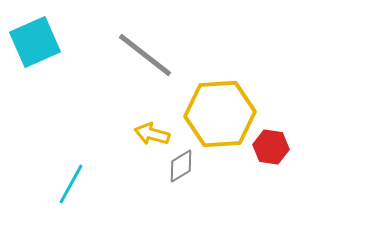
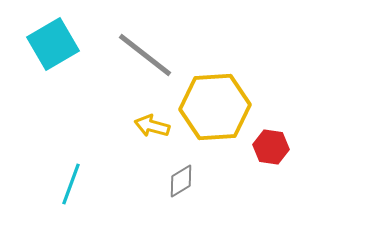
cyan square: moved 18 px right, 2 px down; rotated 6 degrees counterclockwise
yellow hexagon: moved 5 px left, 7 px up
yellow arrow: moved 8 px up
gray diamond: moved 15 px down
cyan line: rotated 9 degrees counterclockwise
